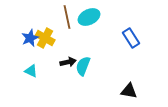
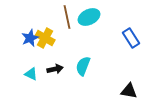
black arrow: moved 13 px left, 7 px down
cyan triangle: moved 3 px down
